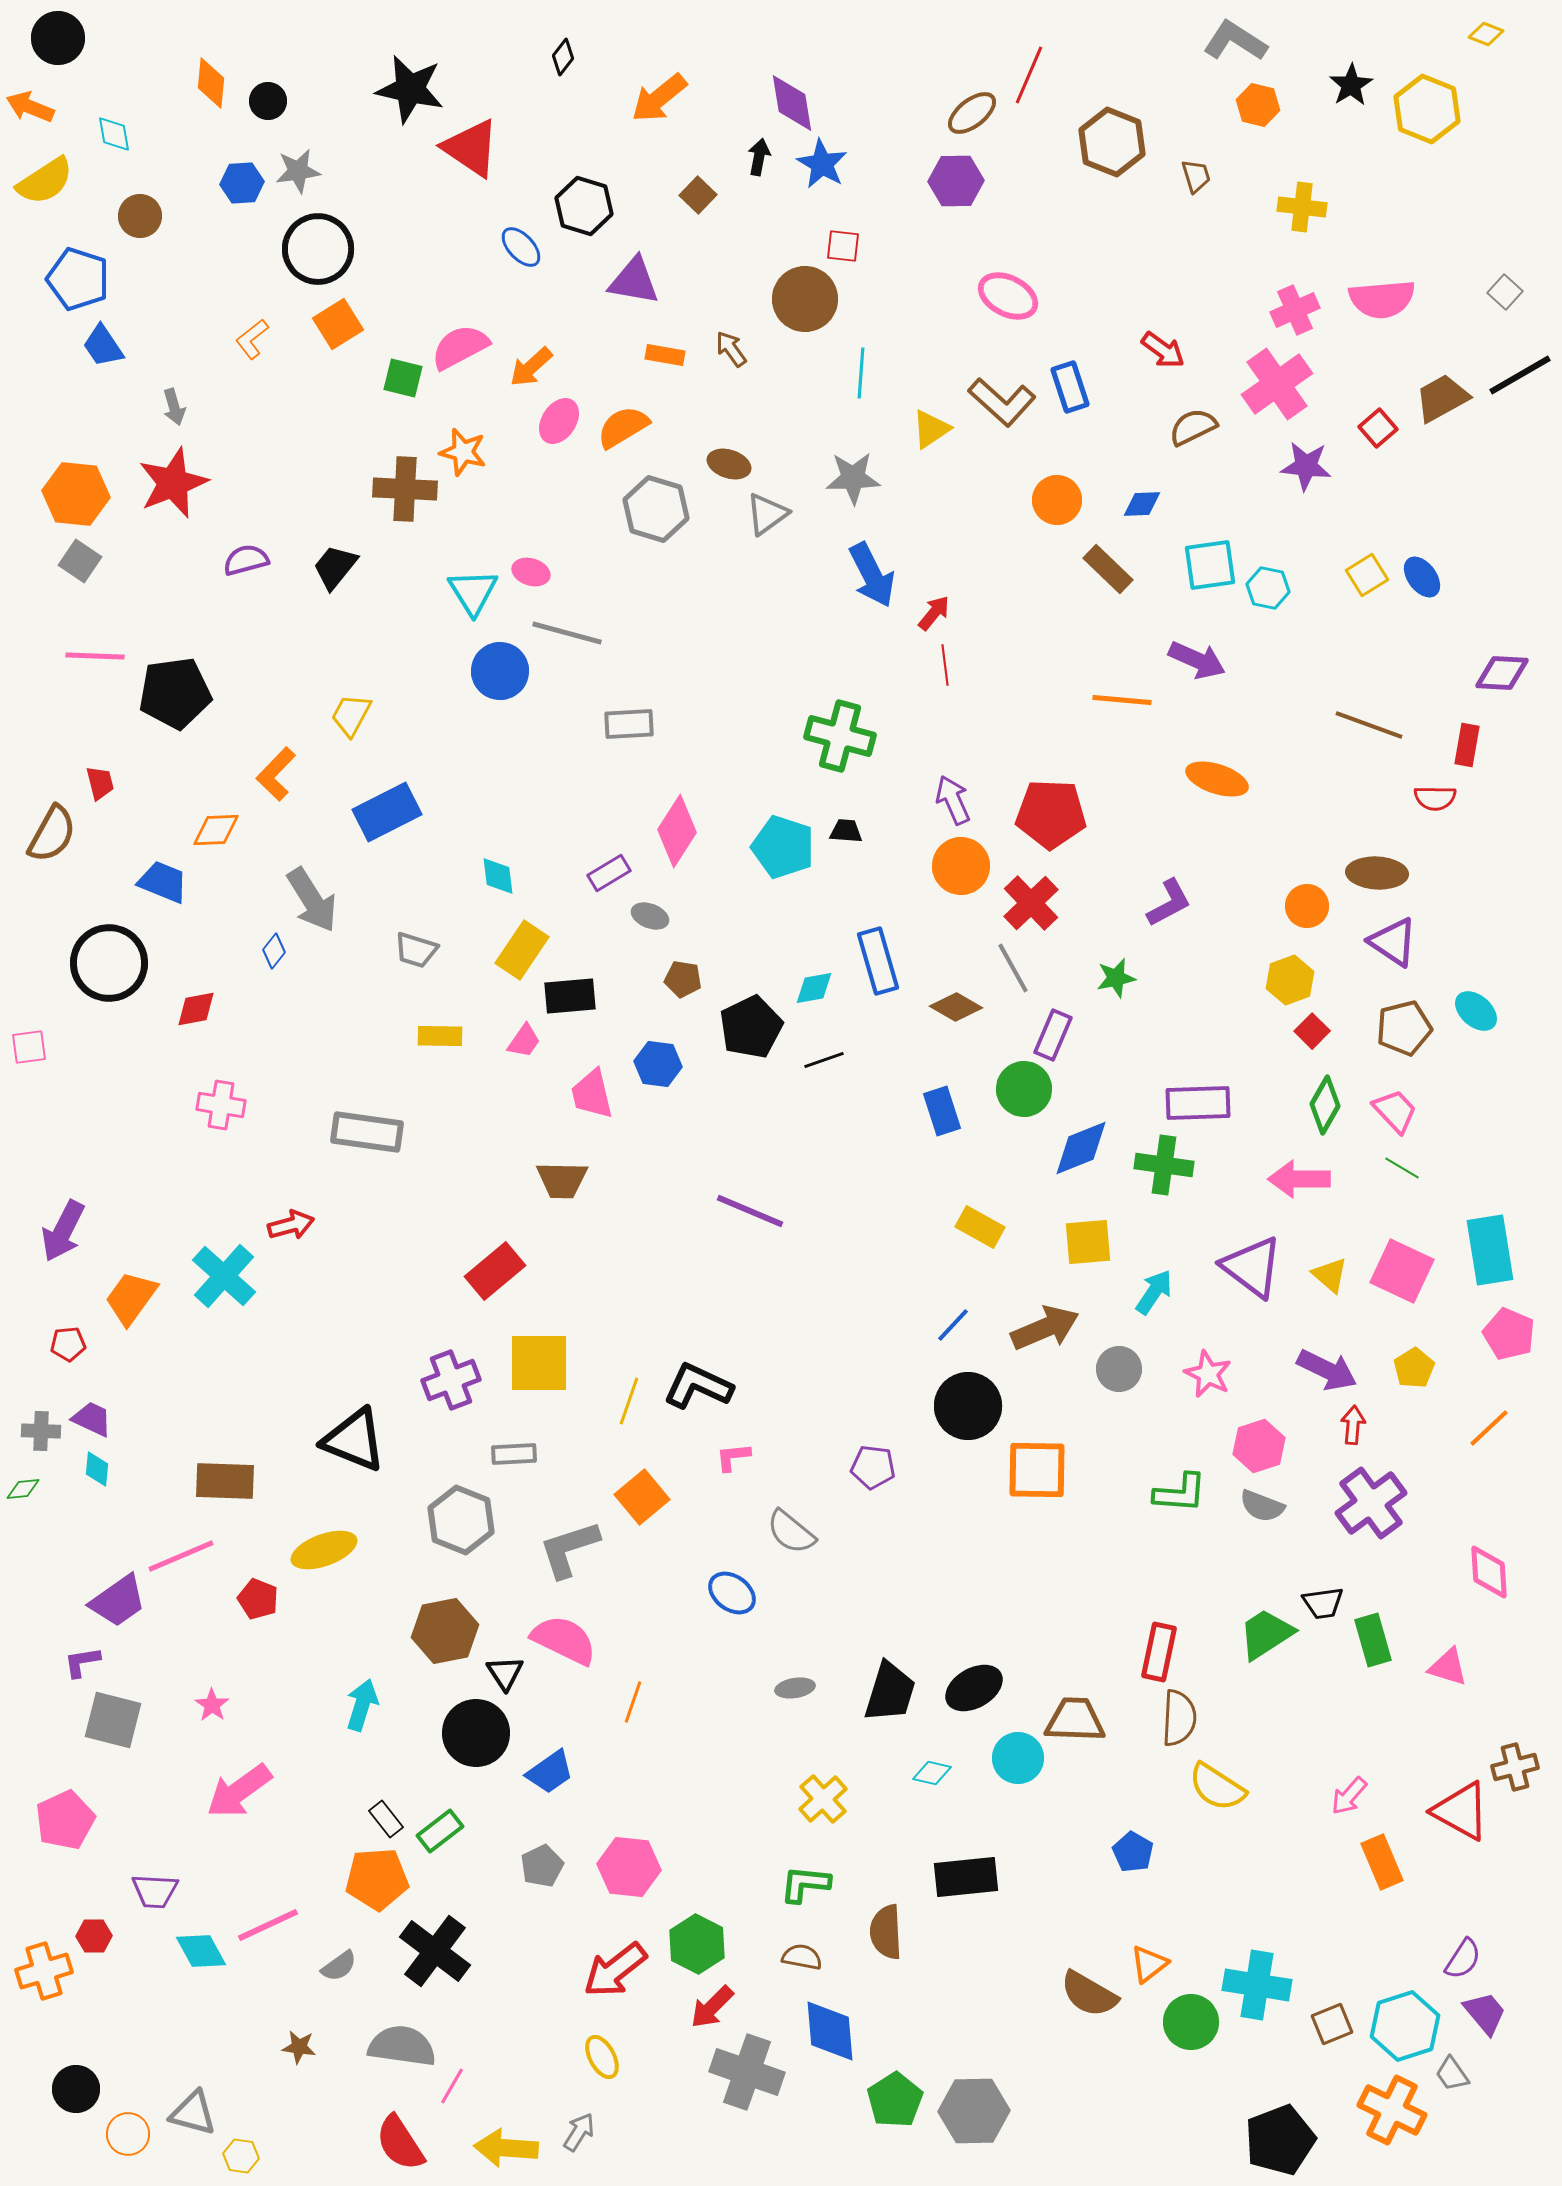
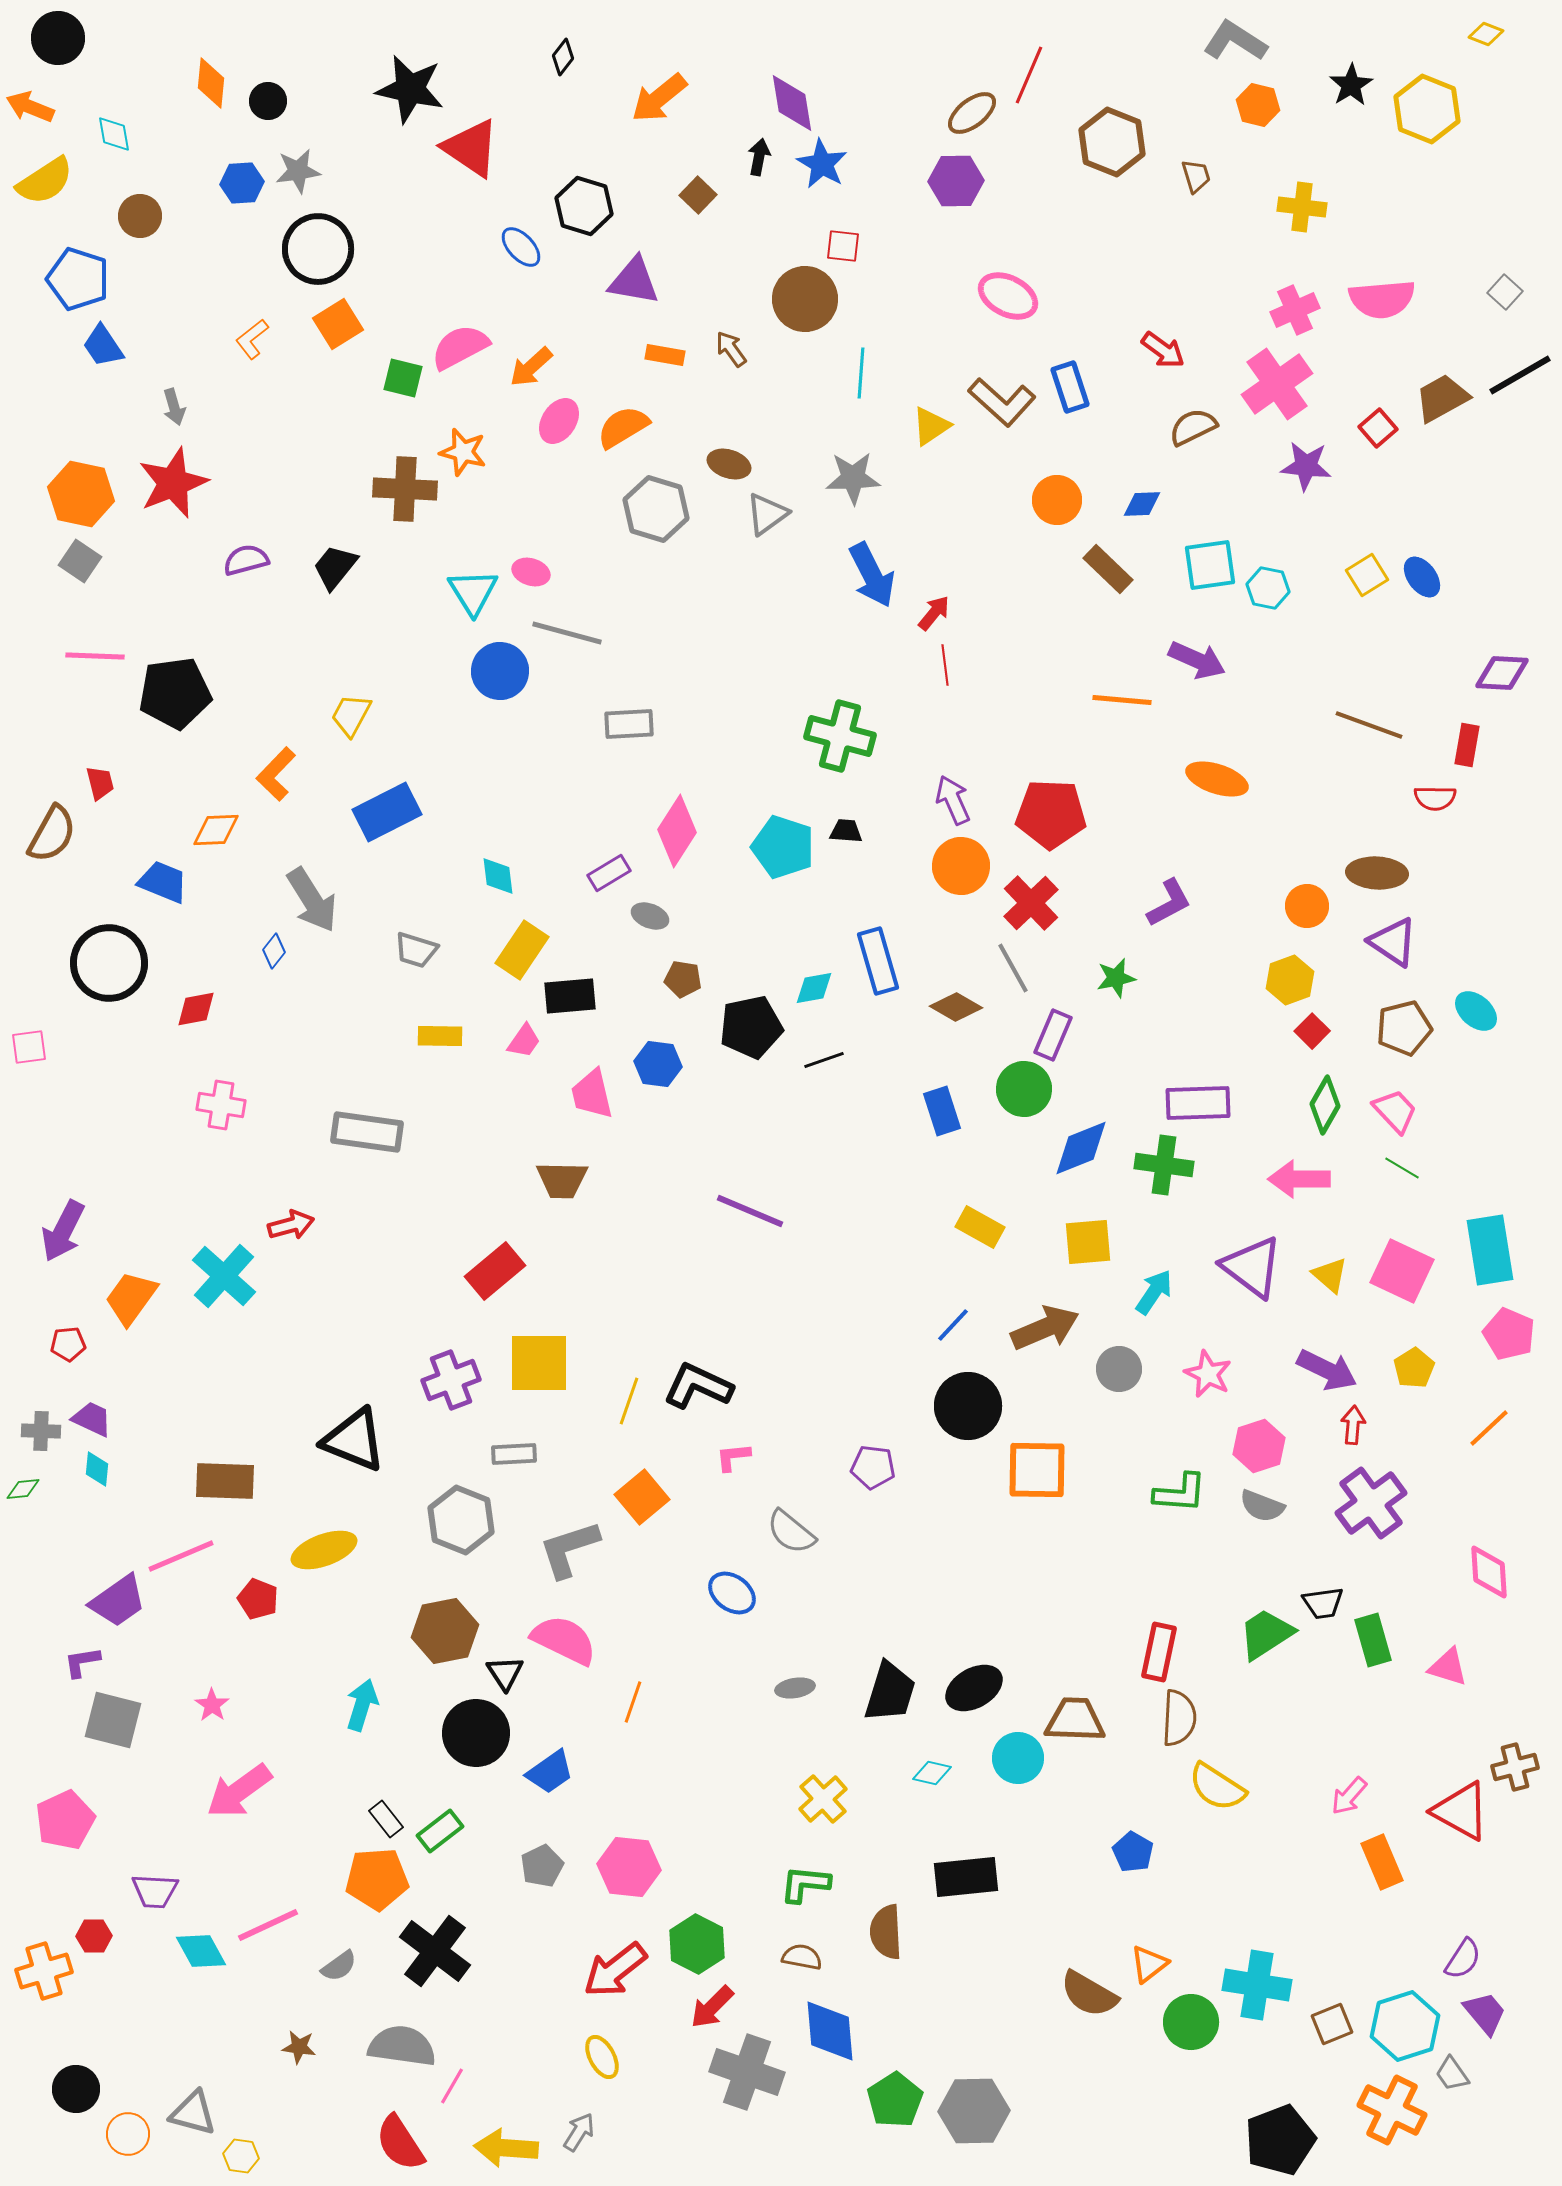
yellow triangle at (931, 429): moved 3 px up
orange hexagon at (76, 494): moved 5 px right; rotated 6 degrees clockwise
black pentagon at (751, 1027): rotated 14 degrees clockwise
